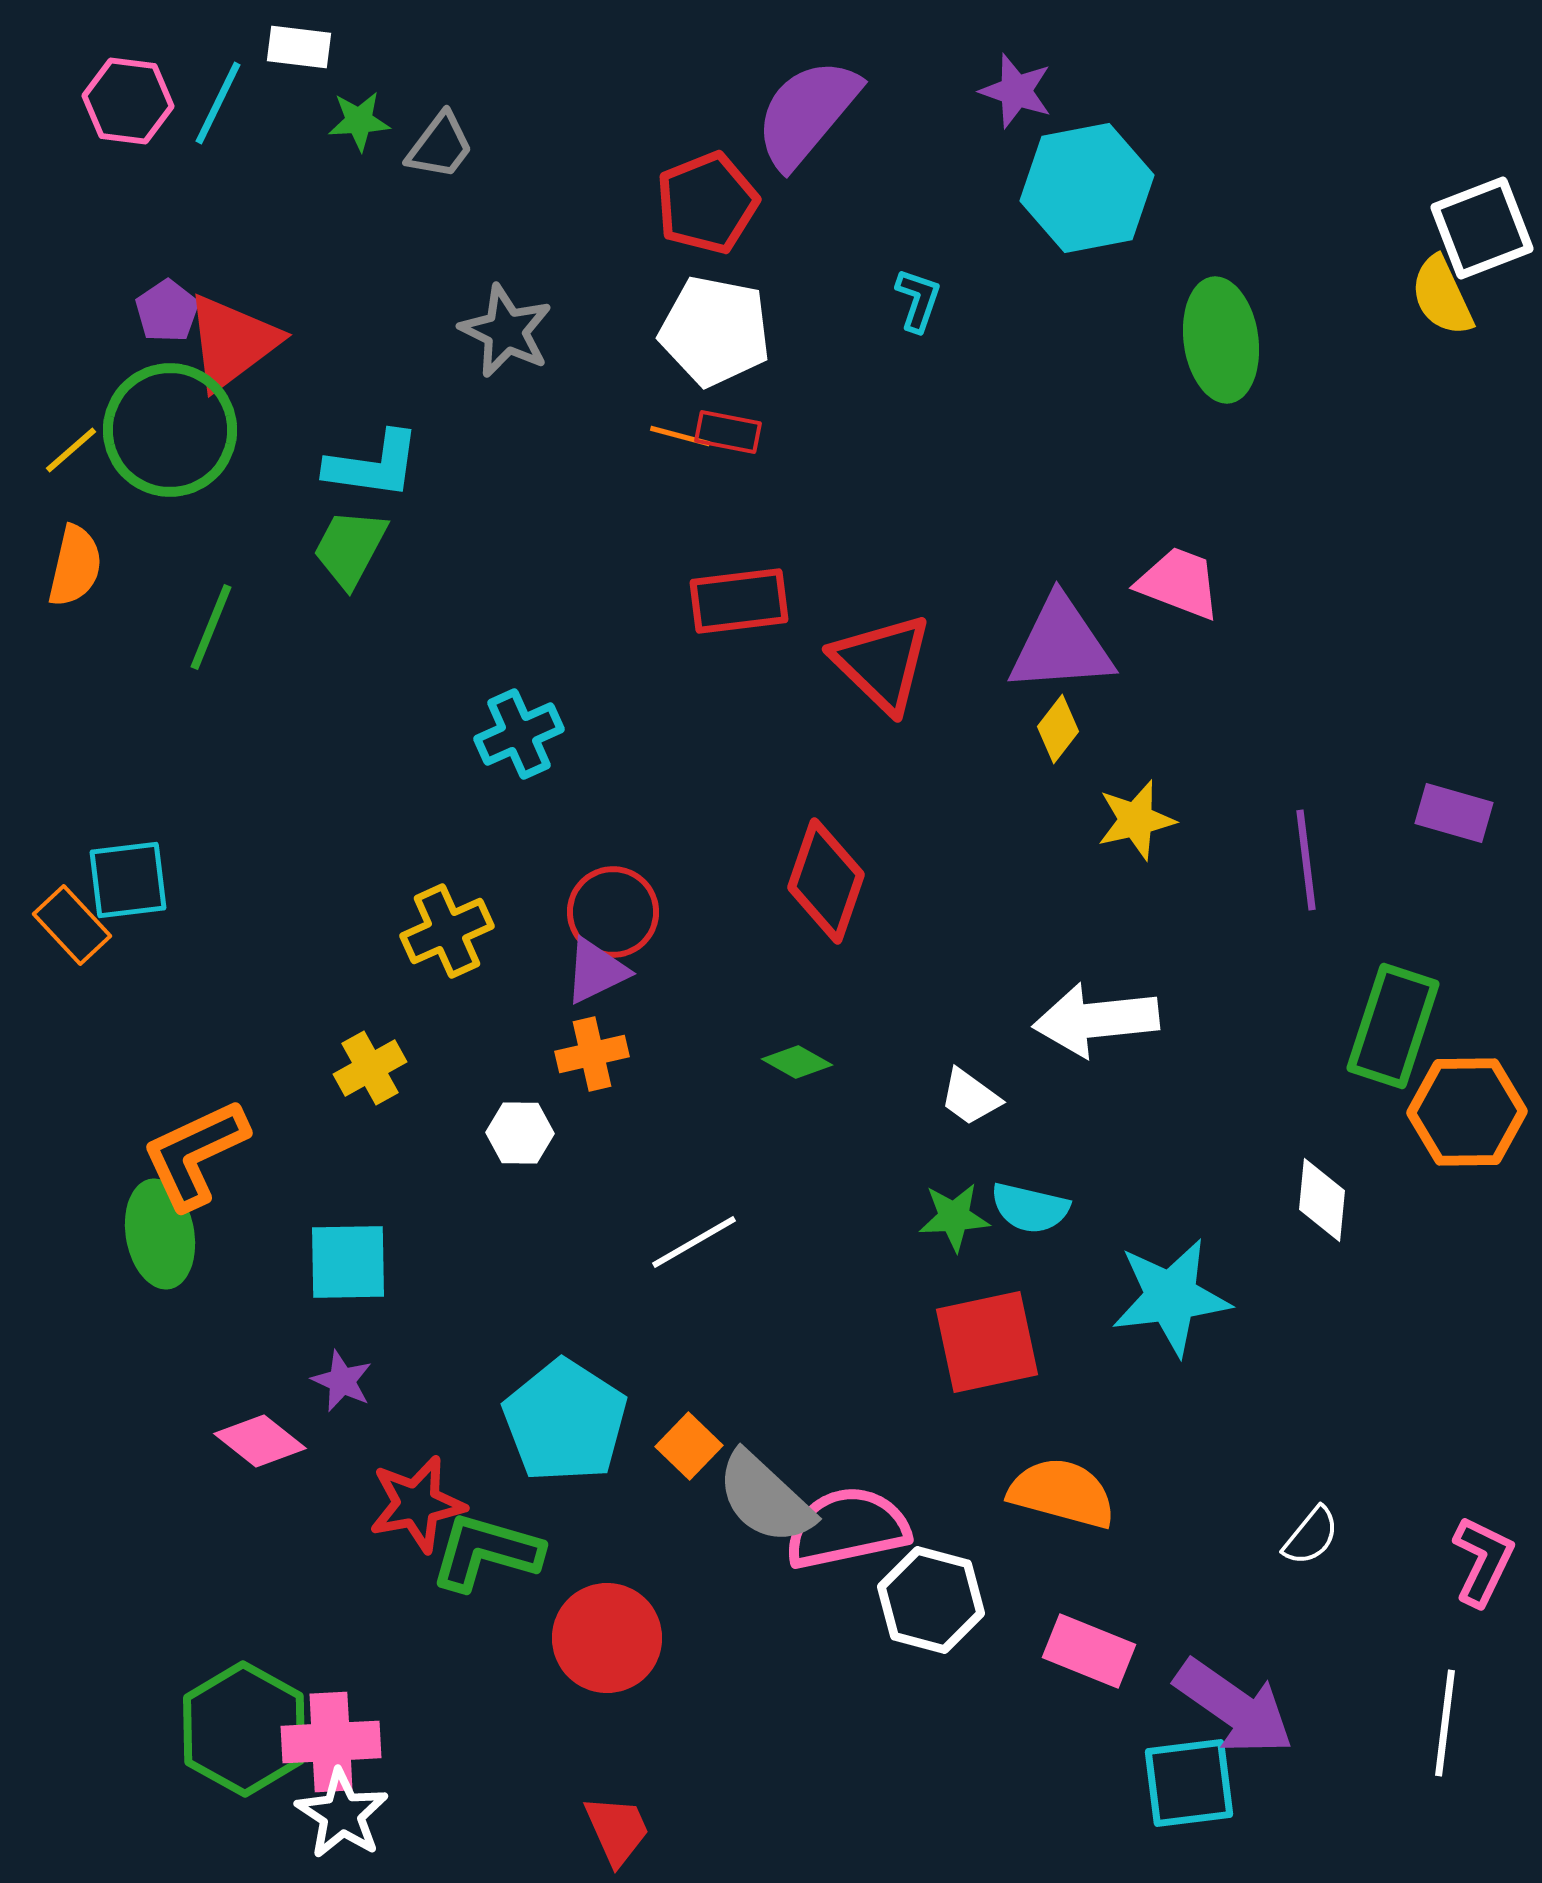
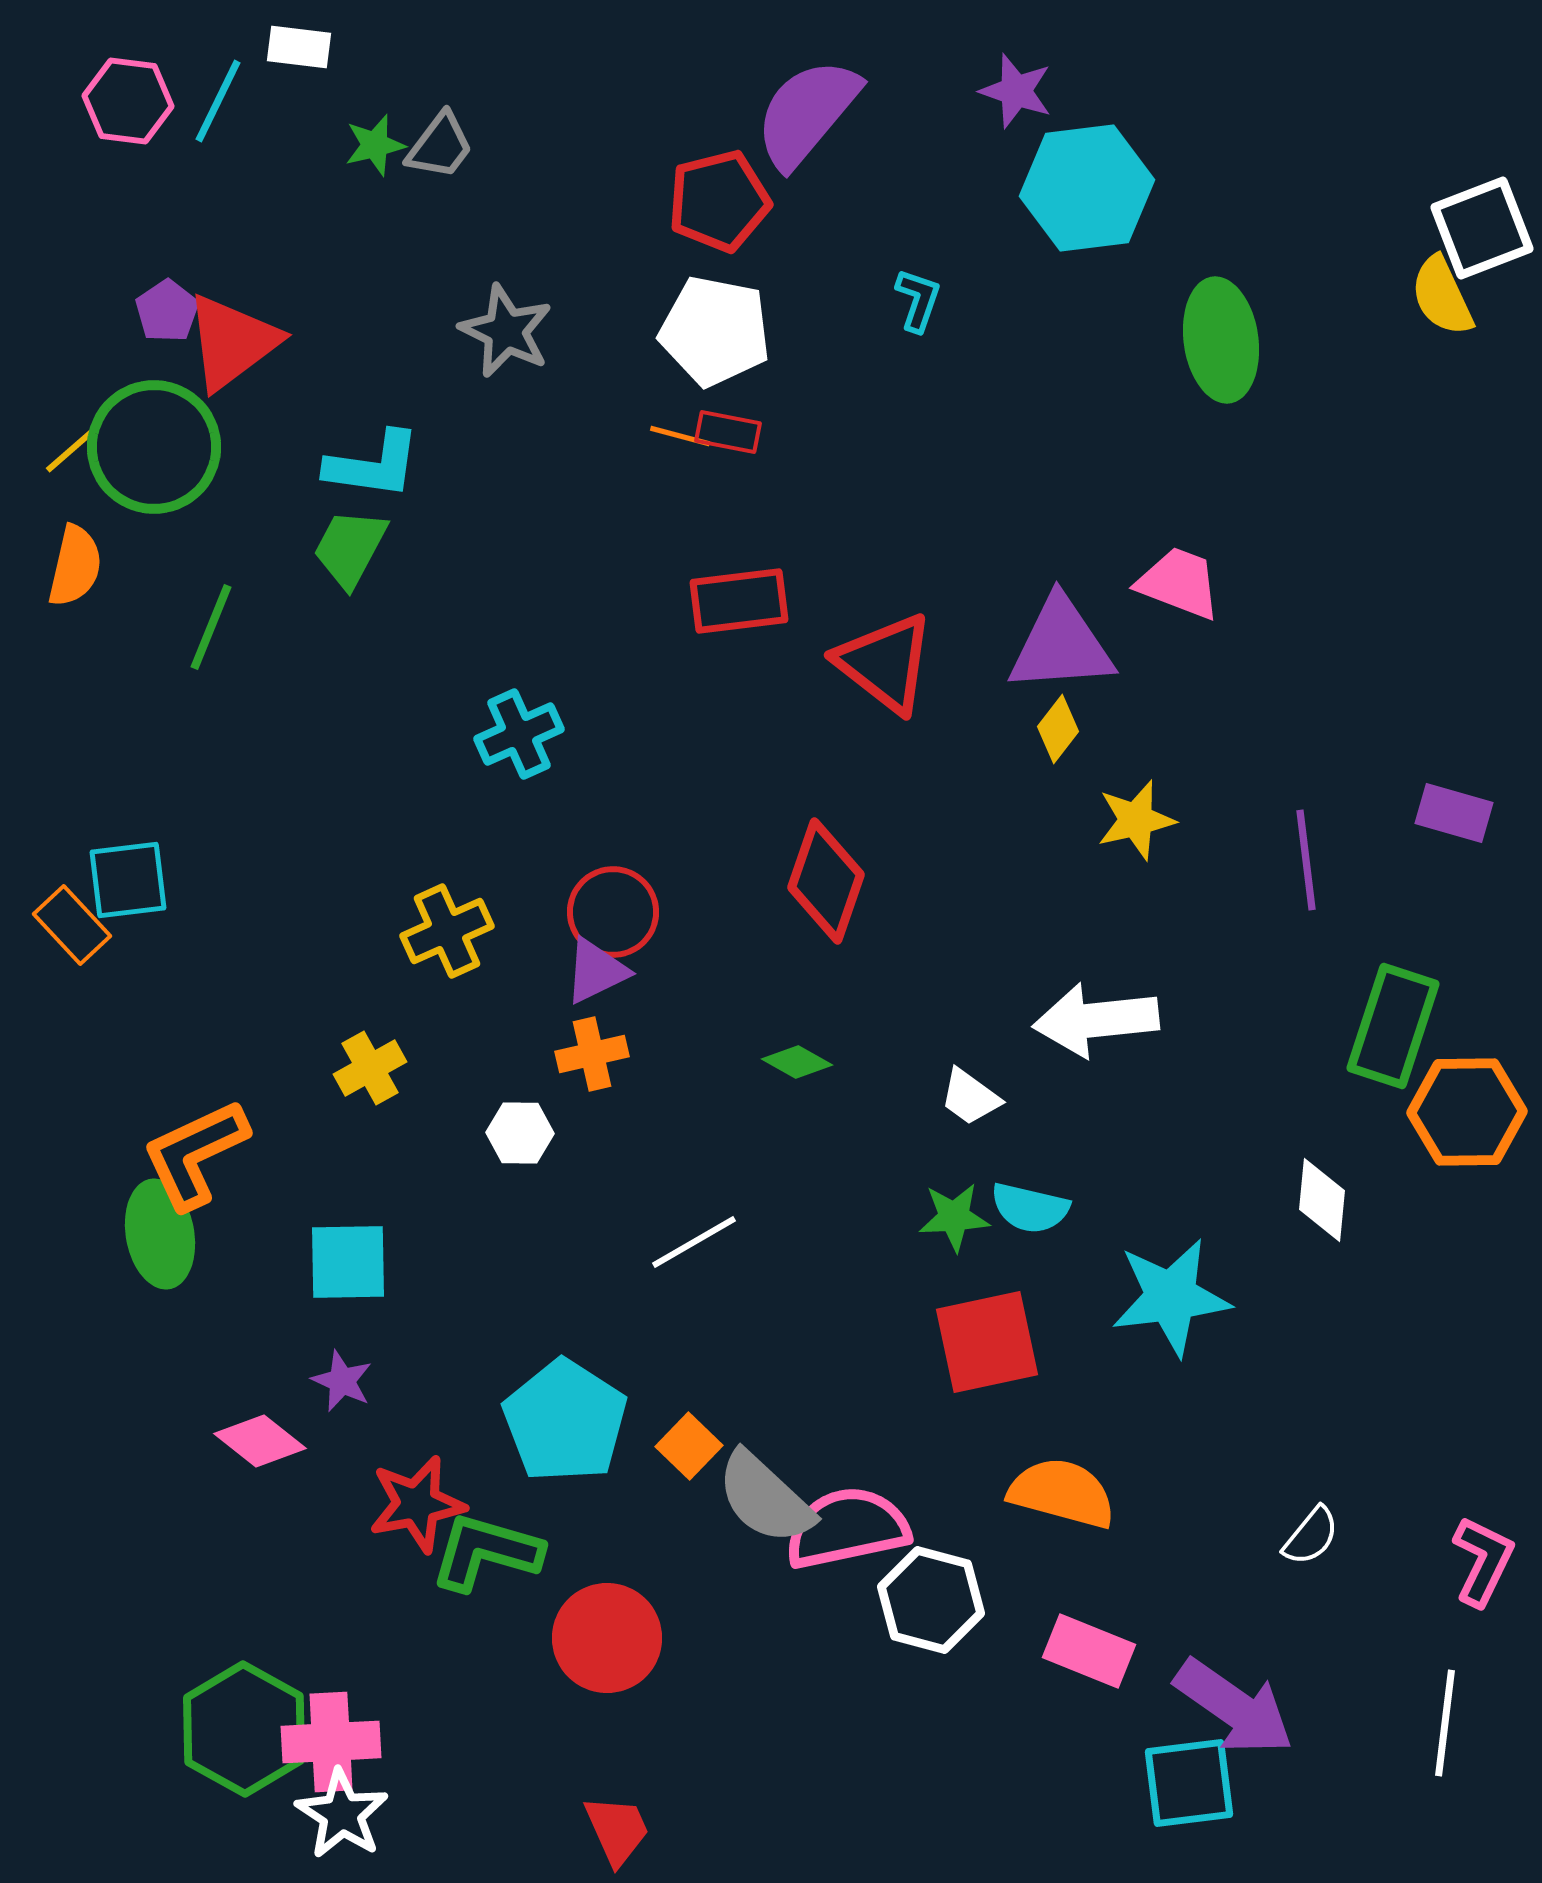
cyan line at (218, 103): moved 2 px up
green star at (359, 121): moved 16 px right, 24 px down; rotated 10 degrees counterclockwise
cyan hexagon at (1087, 188): rotated 4 degrees clockwise
red pentagon at (707, 203): moved 12 px right, 2 px up; rotated 8 degrees clockwise
green circle at (170, 430): moved 16 px left, 17 px down
red triangle at (882, 663): moved 3 px right; rotated 6 degrees counterclockwise
